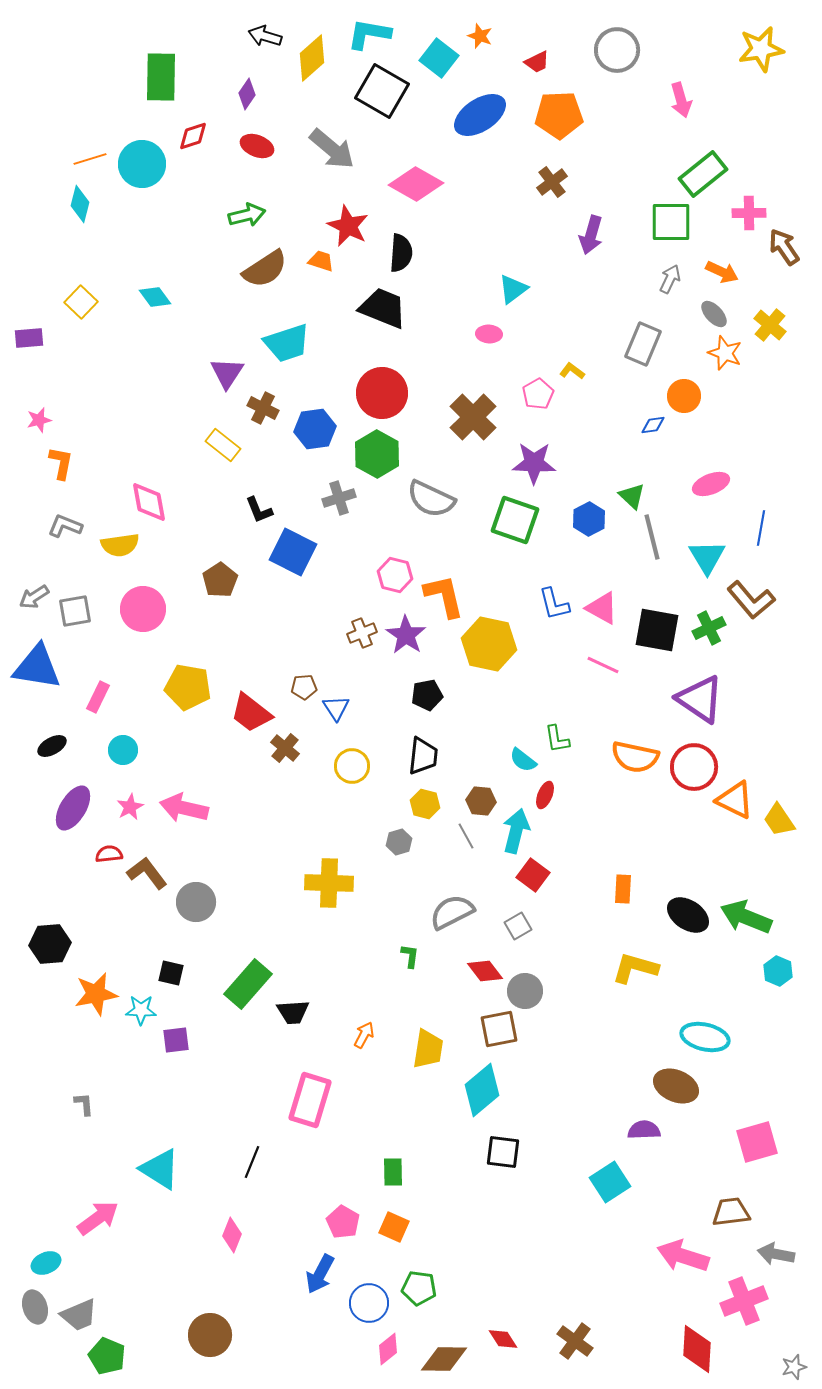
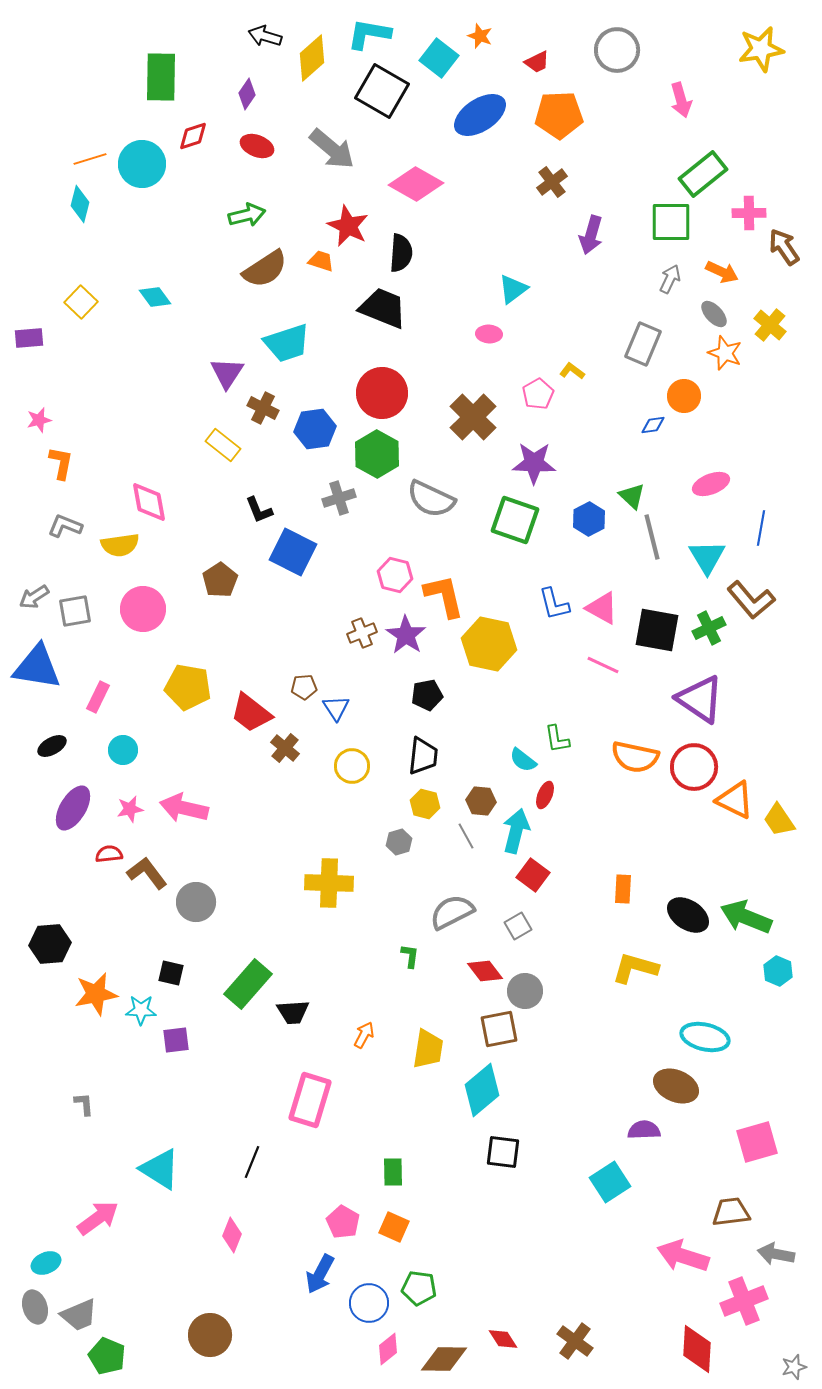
pink star at (130, 807): moved 2 px down; rotated 16 degrees clockwise
